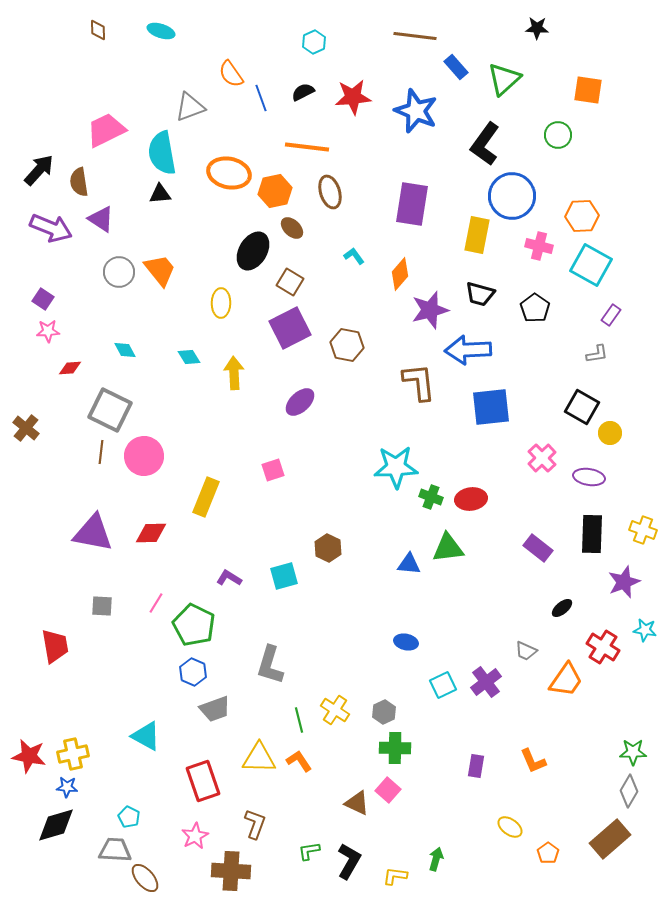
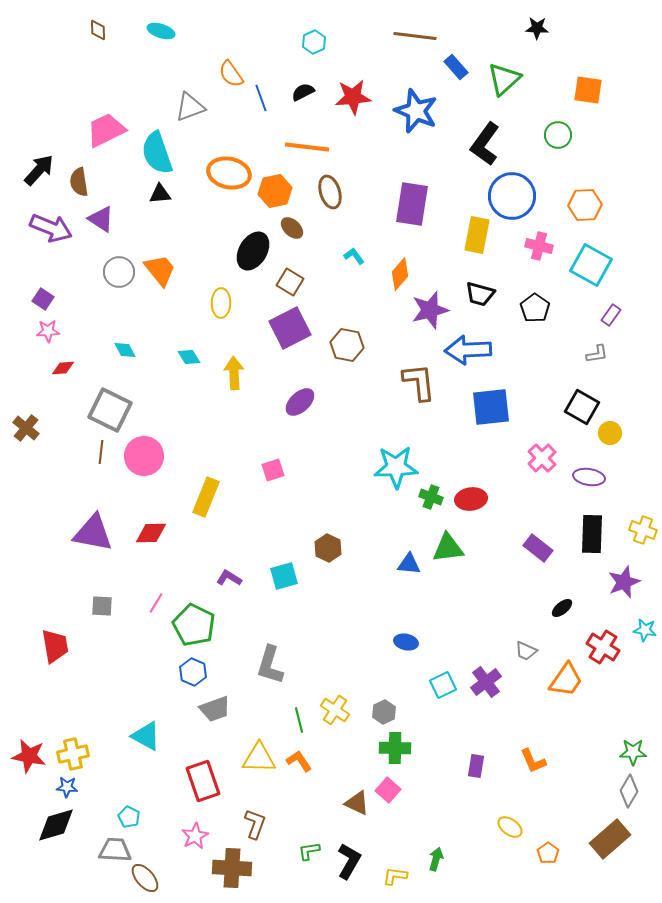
cyan semicircle at (162, 153): moved 5 px left; rotated 9 degrees counterclockwise
orange hexagon at (582, 216): moved 3 px right, 11 px up
red diamond at (70, 368): moved 7 px left
brown cross at (231, 871): moved 1 px right, 3 px up
